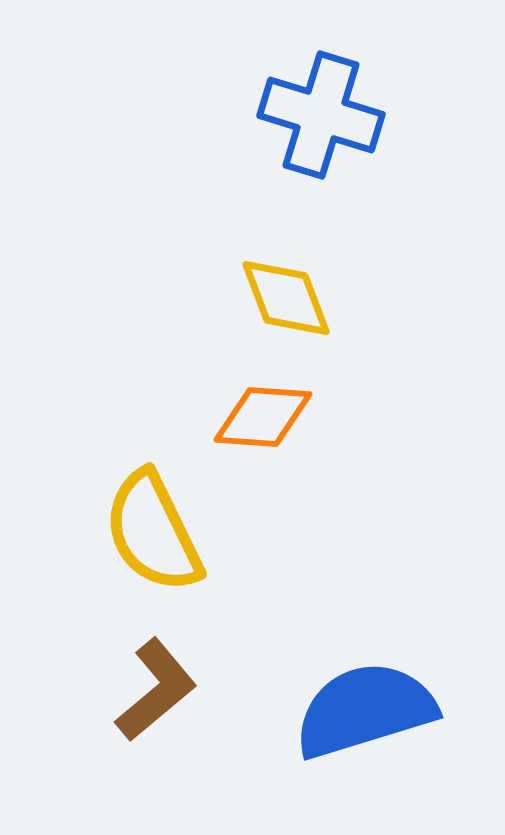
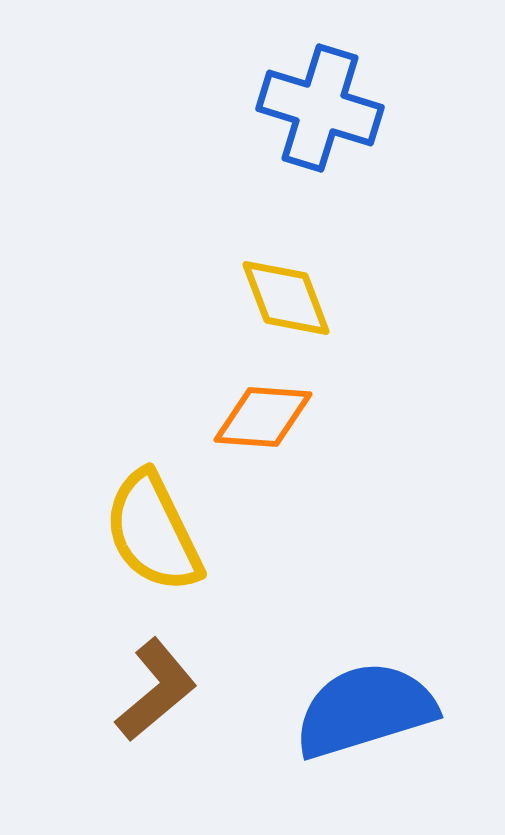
blue cross: moved 1 px left, 7 px up
